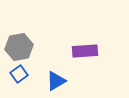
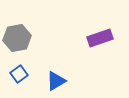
gray hexagon: moved 2 px left, 9 px up
purple rectangle: moved 15 px right, 13 px up; rotated 15 degrees counterclockwise
